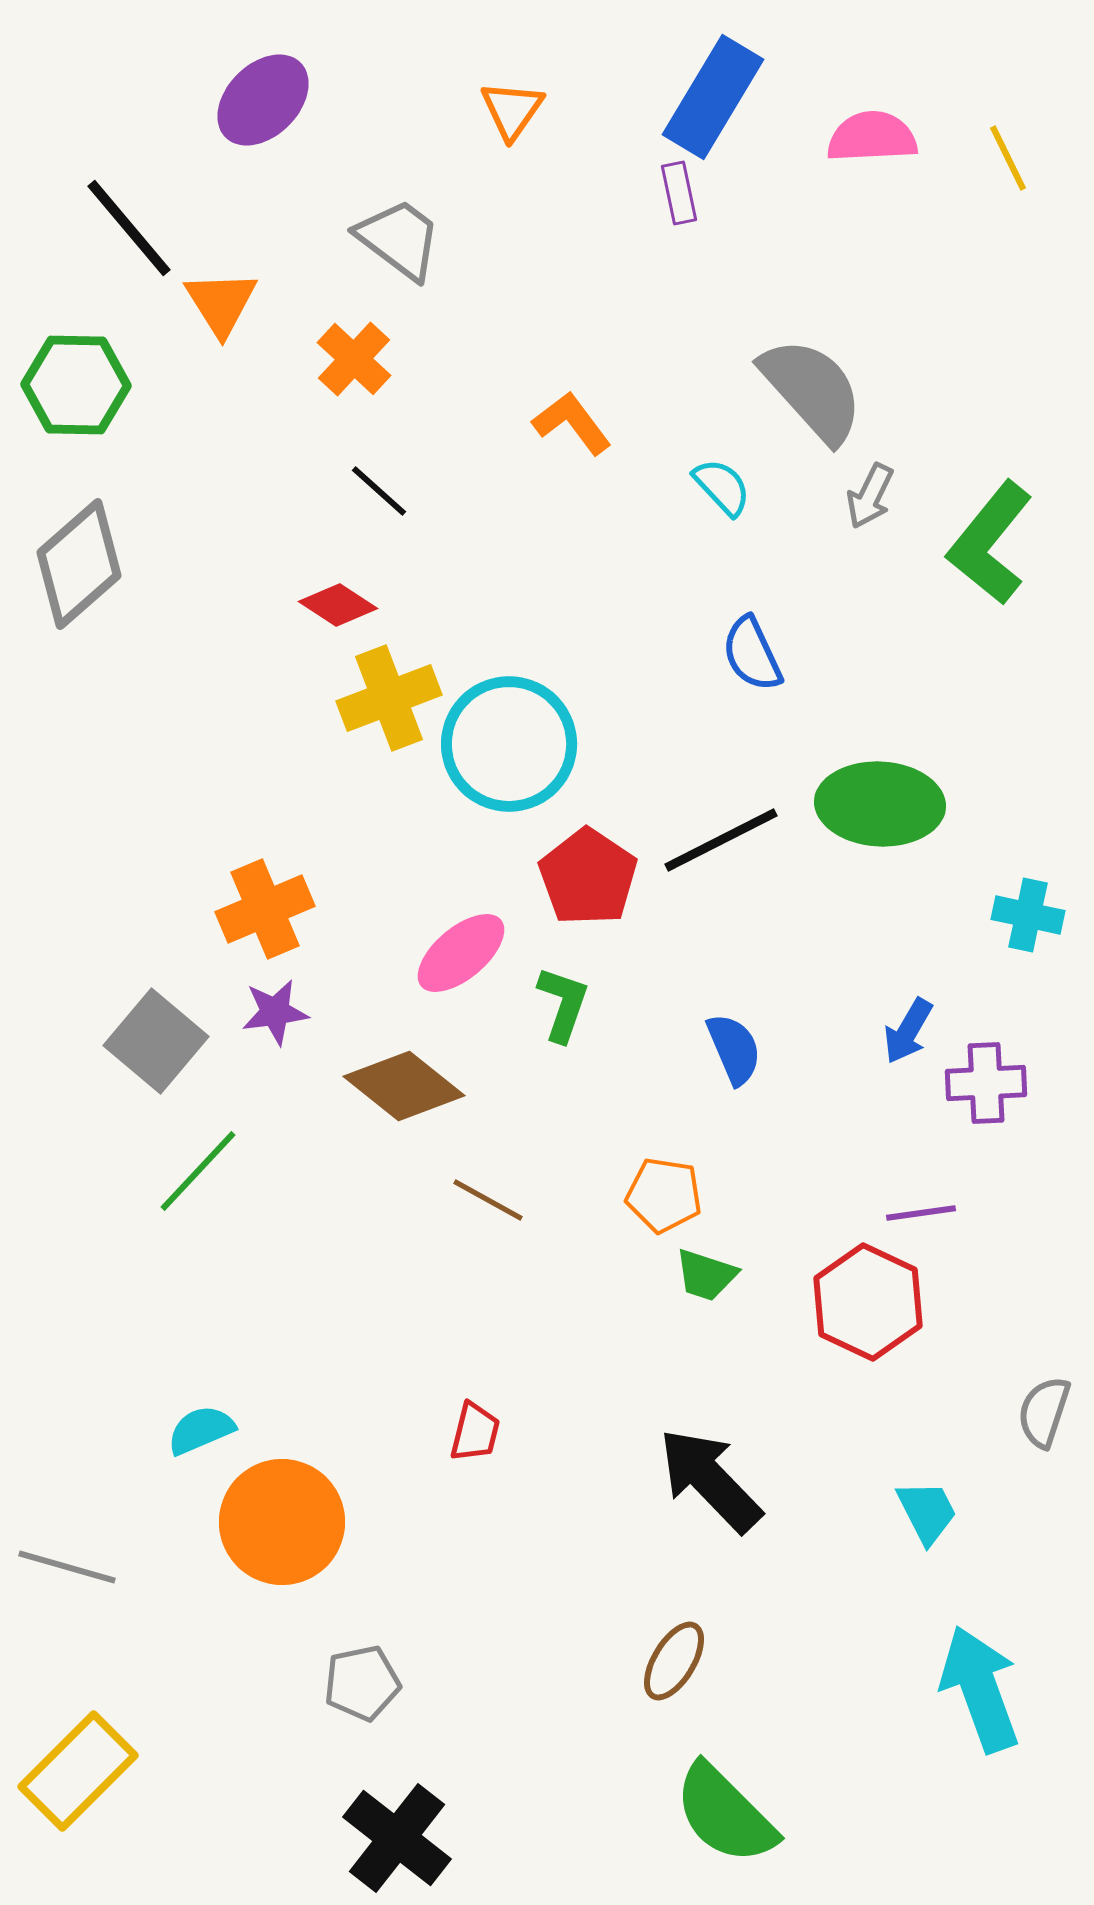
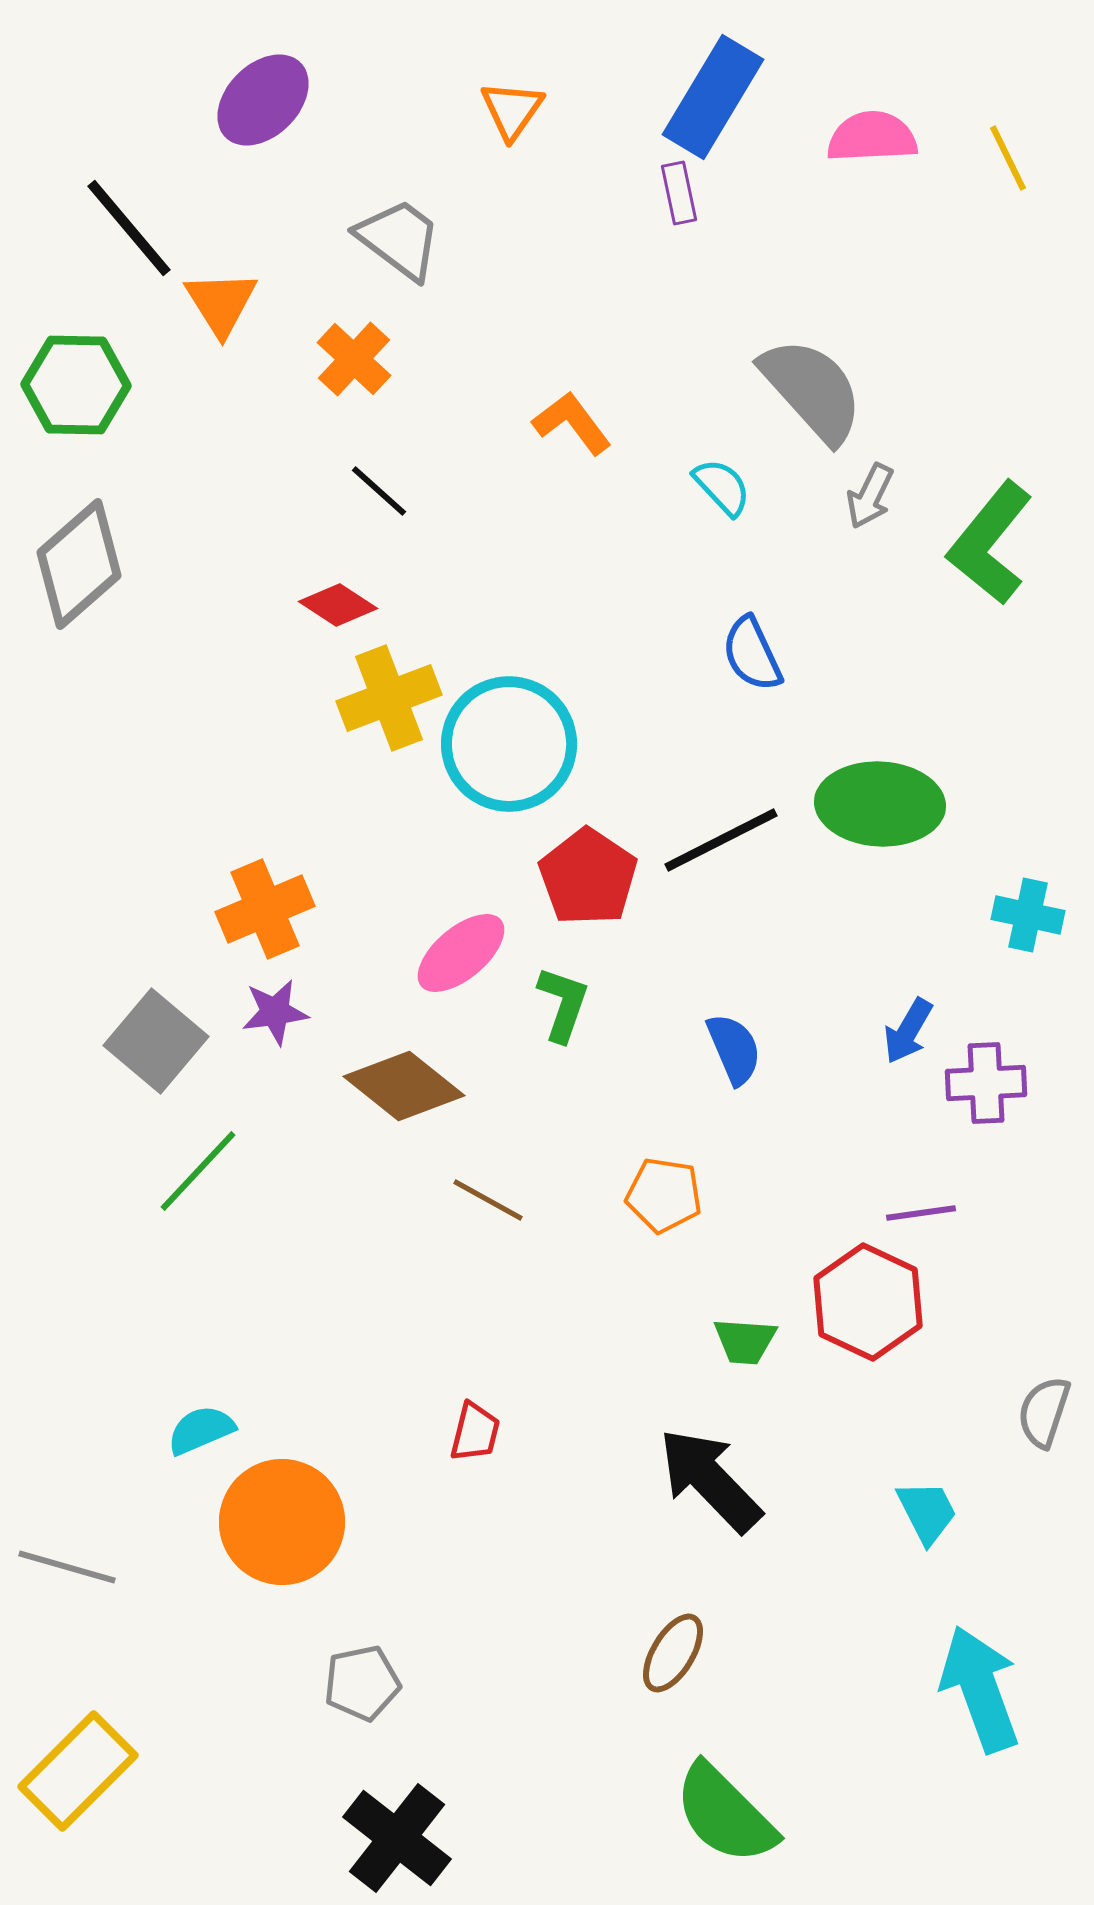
green trapezoid at (706, 1275): moved 39 px right, 66 px down; rotated 14 degrees counterclockwise
brown ellipse at (674, 1661): moved 1 px left, 8 px up
